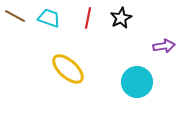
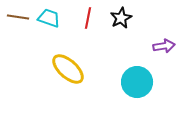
brown line: moved 3 px right, 1 px down; rotated 20 degrees counterclockwise
